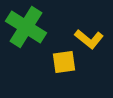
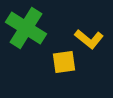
green cross: moved 1 px down
